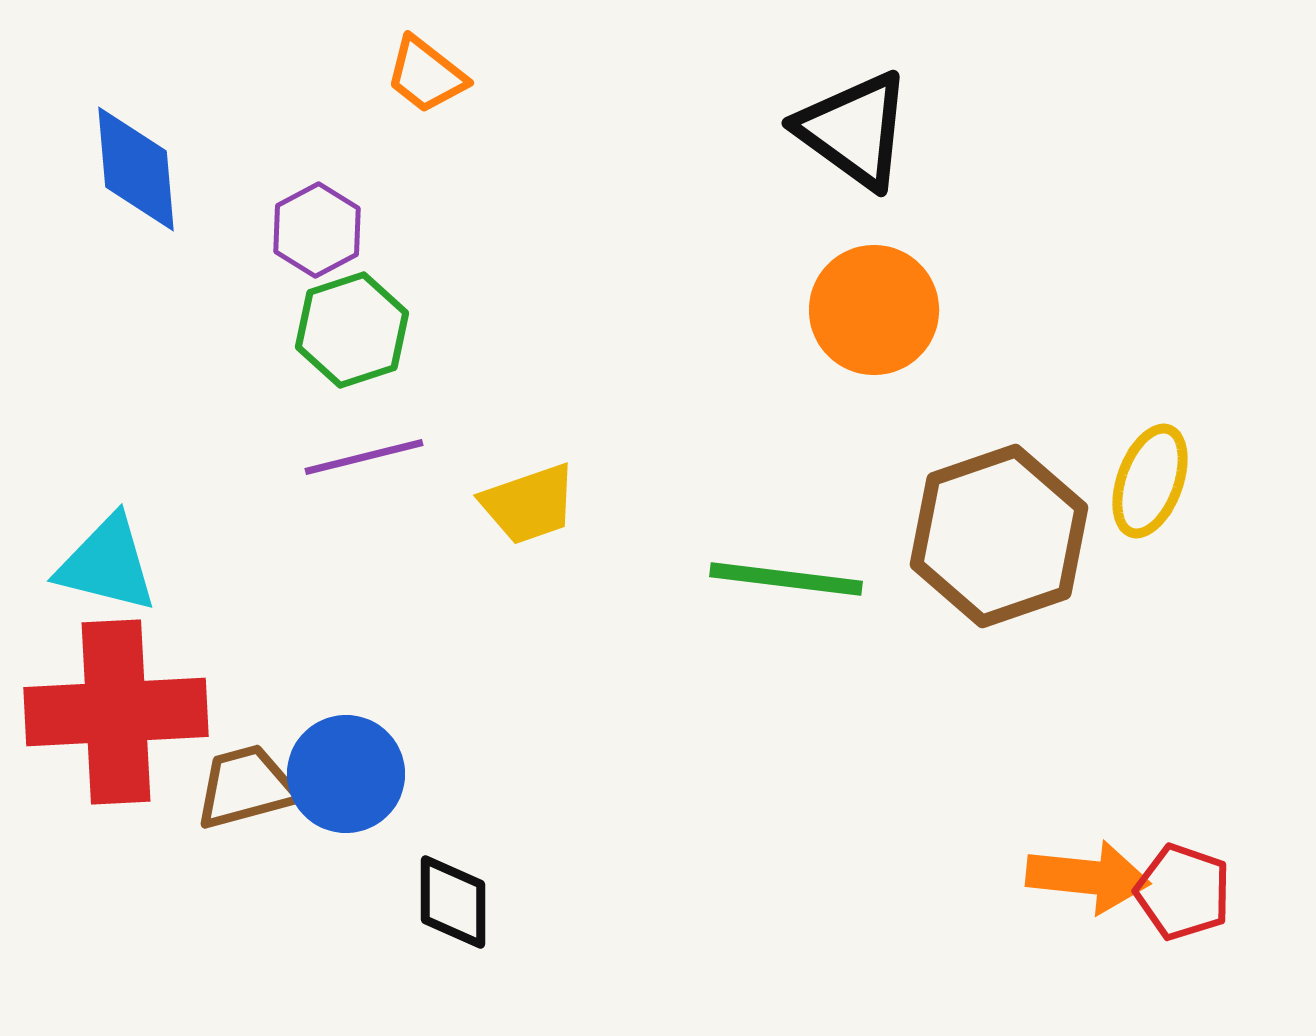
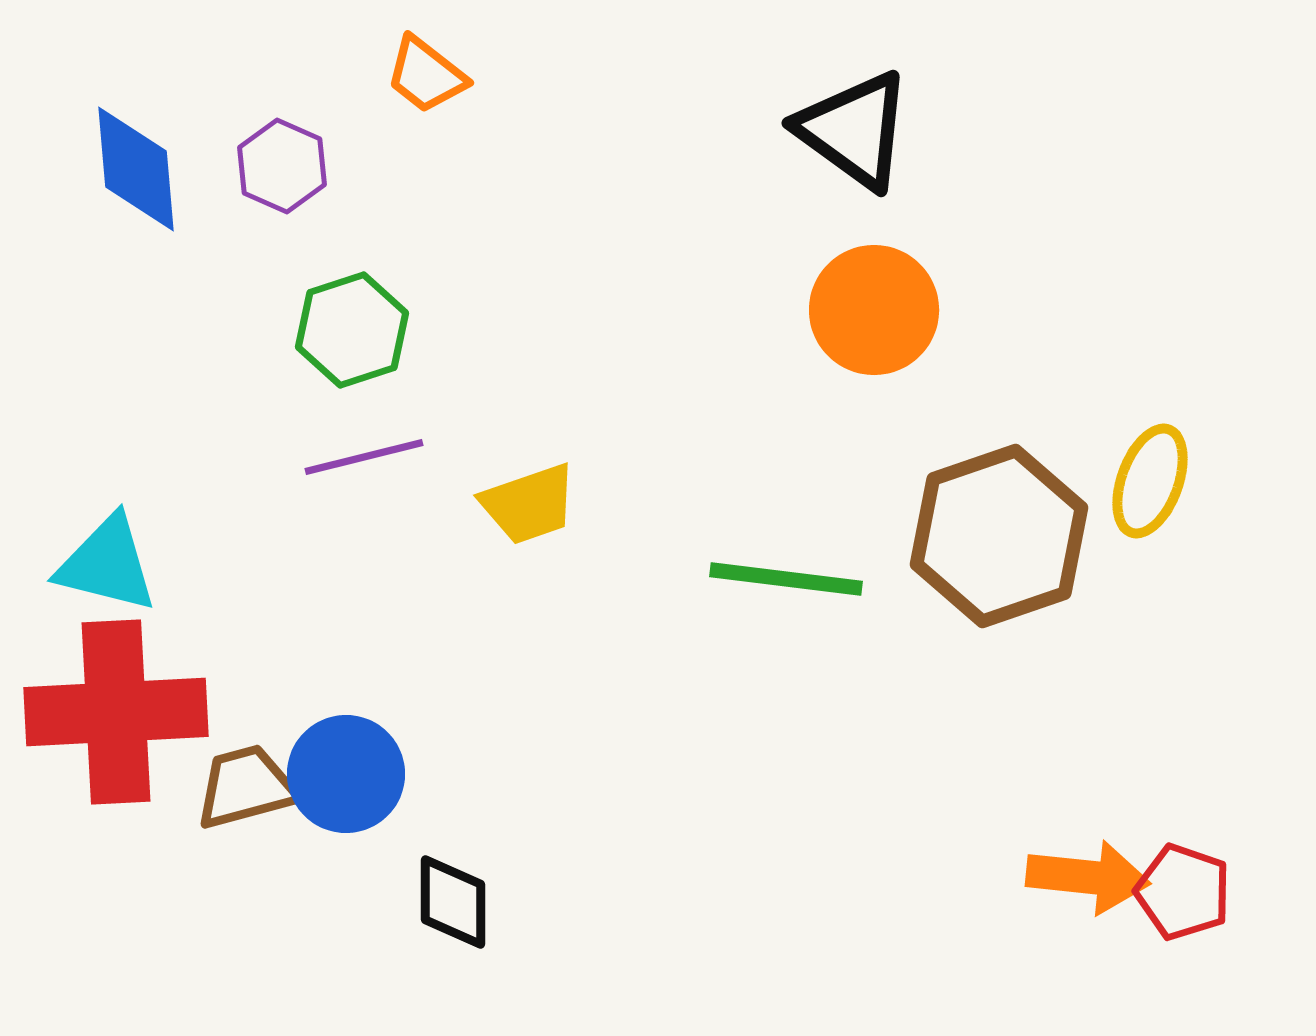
purple hexagon: moved 35 px left, 64 px up; rotated 8 degrees counterclockwise
